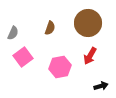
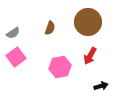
brown circle: moved 1 px up
gray semicircle: rotated 32 degrees clockwise
pink square: moved 7 px left
